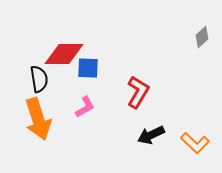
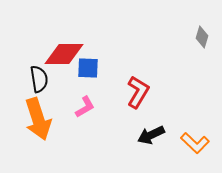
gray diamond: rotated 30 degrees counterclockwise
